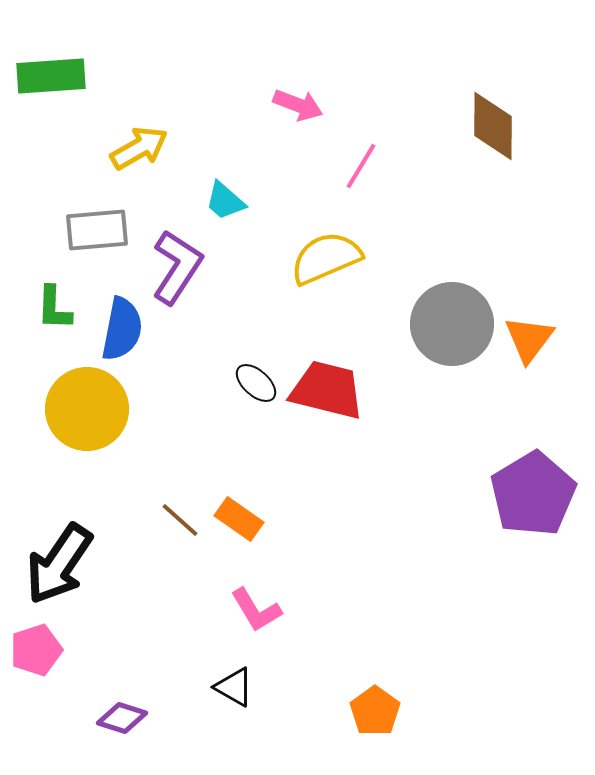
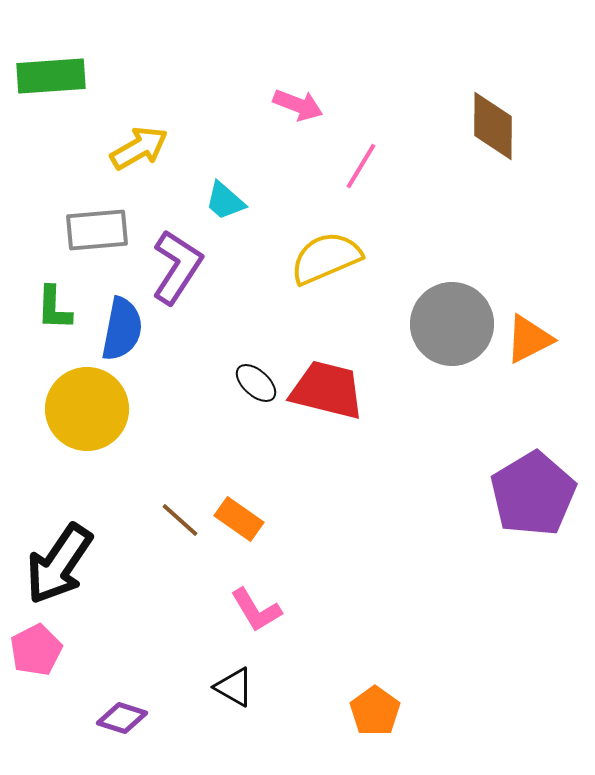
orange triangle: rotated 26 degrees clockwise
pink pentagon: rotated 9 degrees counterclockwise
